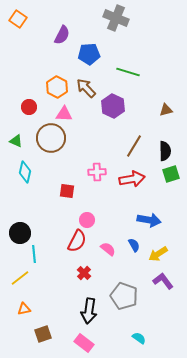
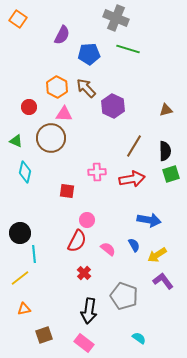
green line: moved 23 px up
yellow arrow: moved 1 px left, 1 px down
brown square: moved 1 px right, 1 px down
